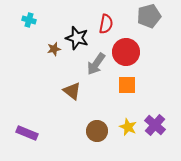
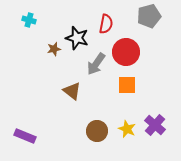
yellow star: moved 1 px left, 2 px down
purple rectangle: moved 2 px left, 3 px down
